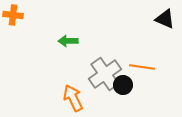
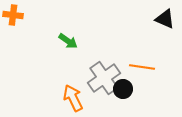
green arrow: rotated 144 degrees counterclockwise
gray cross: moved 1 px left, 4 px down
black circle: moved 4 px down
